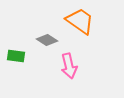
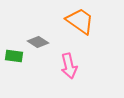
gray diamond: moved 9 px left, 2 px down
green rectangle: moved 2 px left
